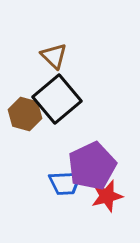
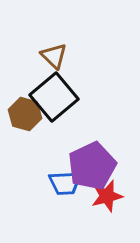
black square: moved 3 px left, 2 px up
